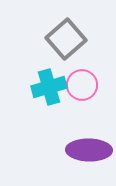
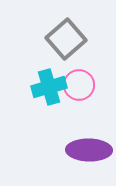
pink circle: moved 3 px left
